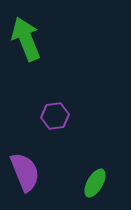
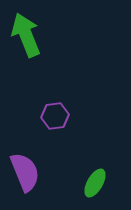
green arrow: moved 4 px up
